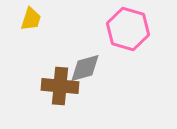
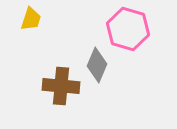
gray diamond: moved 12 px right, 3 px up; rotated 52 degrees counterclockwise
brown cross: moved 1 px right
